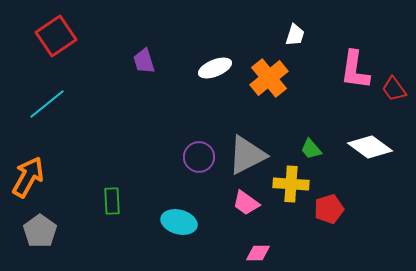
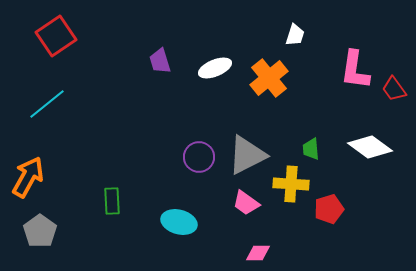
purple trapezoid: moved 16 px right
green trapezoid: rotated 35 degrees clockwise
